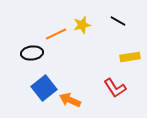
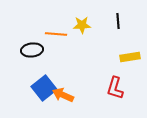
black line: rotated 56 degrees clockwise
yellow star: rotated 12 degrees clockwise
orange line: rotated 30 degrees clockwise
black ellipse: moved 3 px up
red L-shape: rotated 50 degrees clockwise
orange arrow: moved 7 px left, 5 px up
